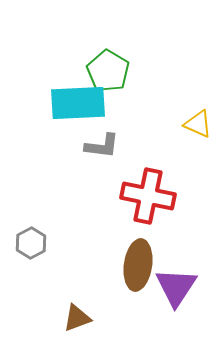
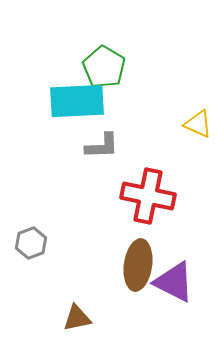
green pentagon: moved 4 px left, 4 px up
cyan rectangle: moved 1 px left, 2 px up
gray L-shape: rotated 9 degrees counterclockwise
gray hexagon: rotated 8 degrees clockwise
purple triangle: moved 2 px left, 5 px up; rotated 36 degrees counterclockwise
brown triangle: rotated 8 degrees clockwise
